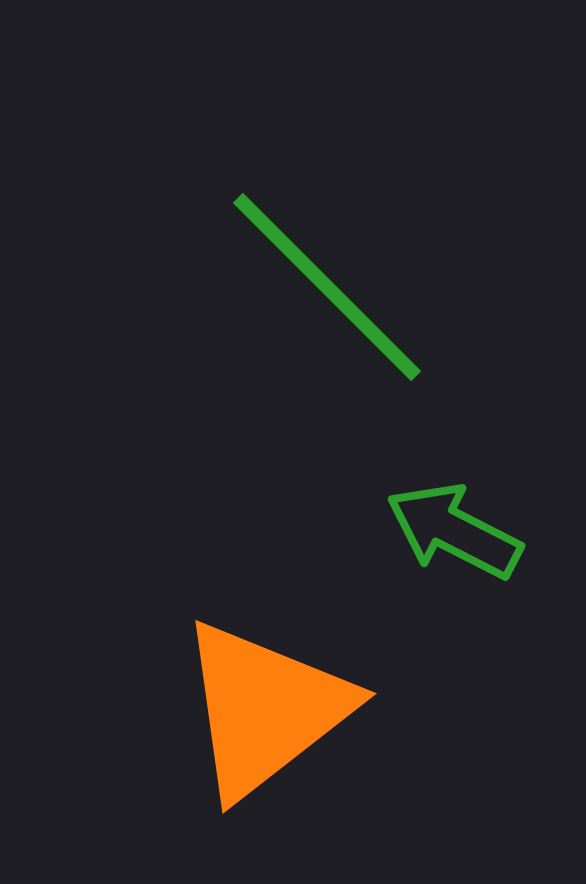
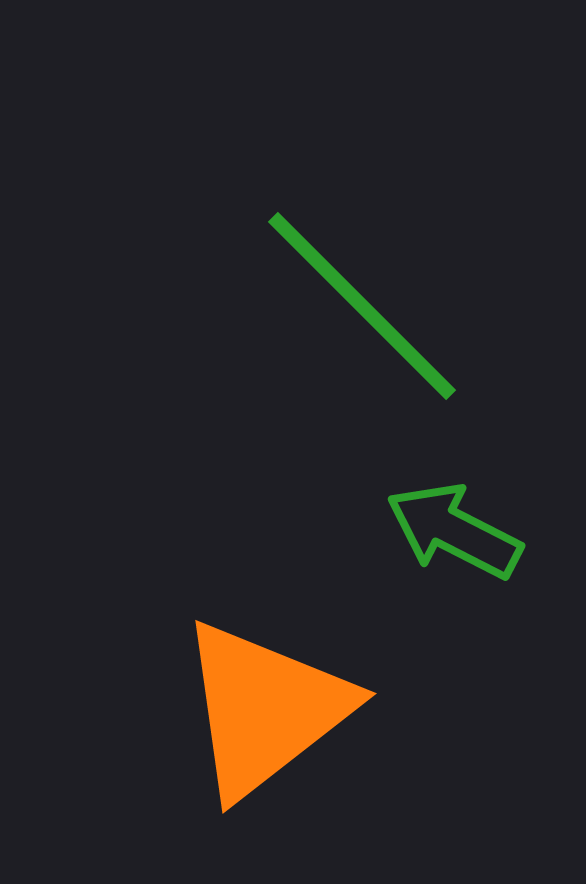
green line: moved 35 px right, 19 px down
